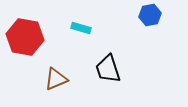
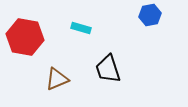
brown triangle: moved 1 px right
